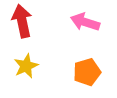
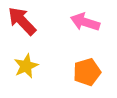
red arrow: rotated 32 degrees counterclockwise
